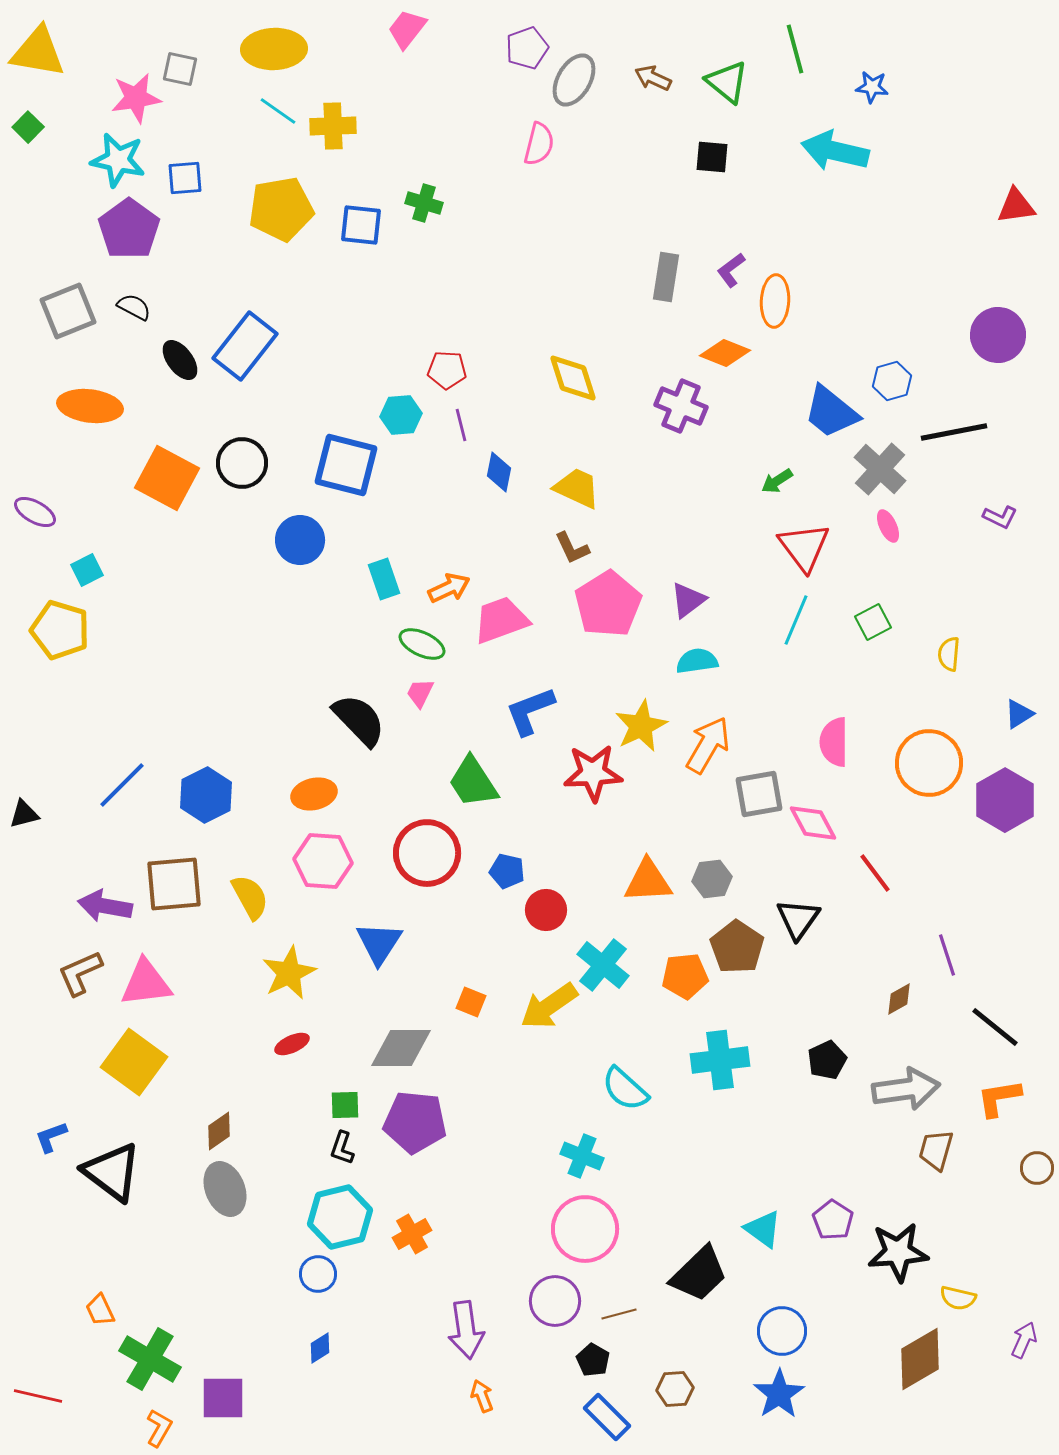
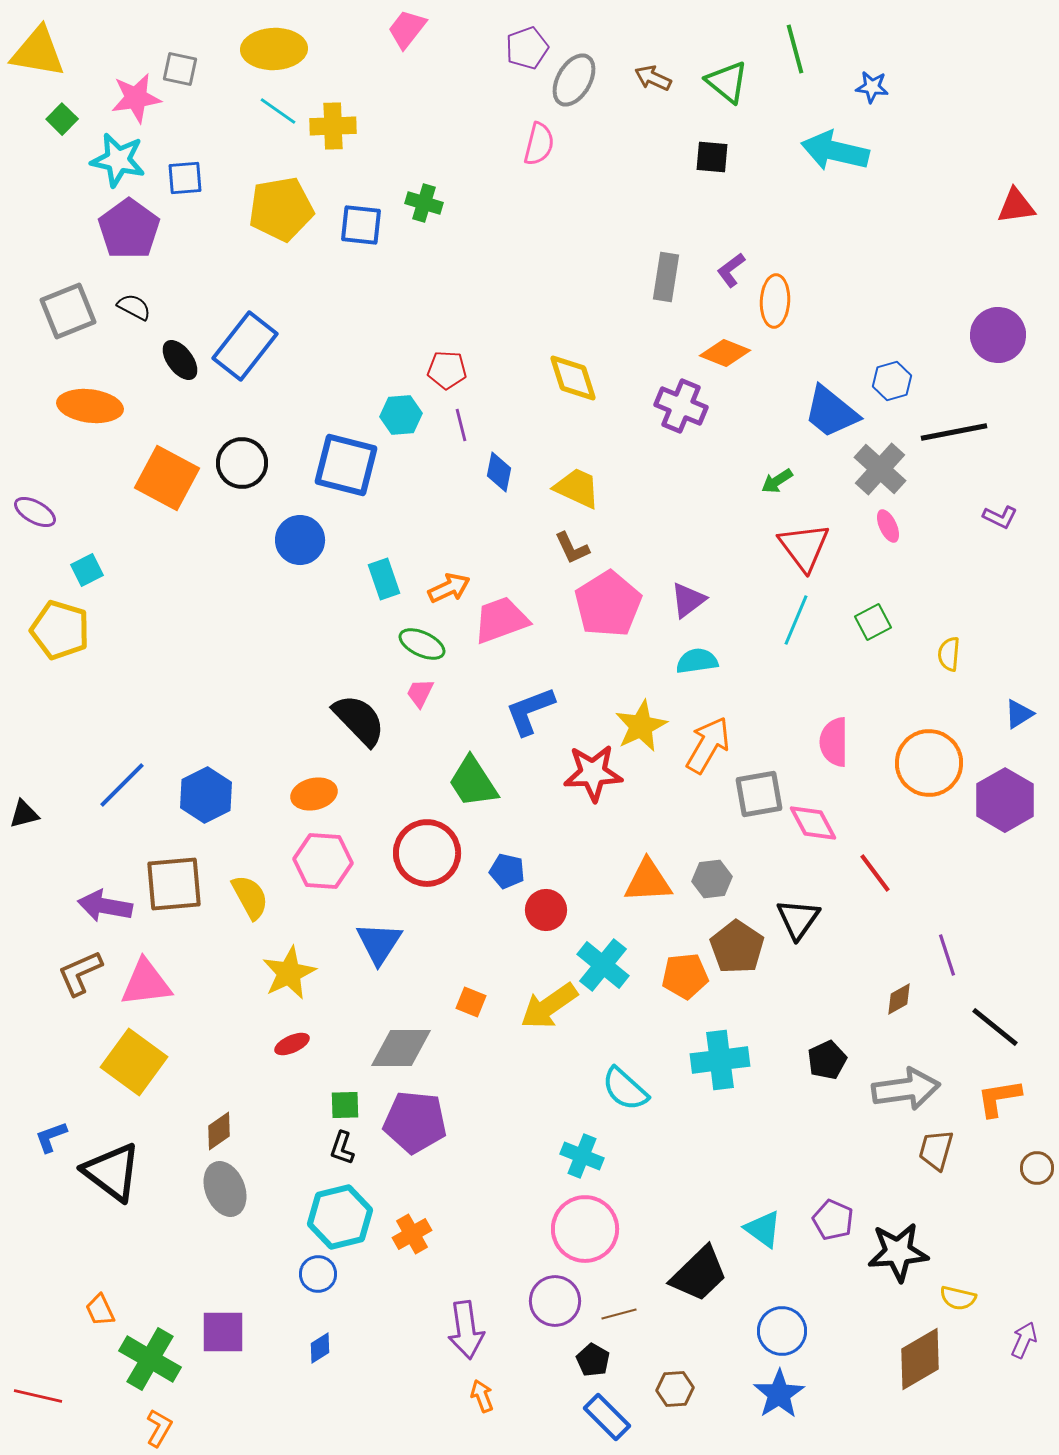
green square at (28, 127): moved 34 px right, 8 px up
purple pentagon at (833, 1220): rotated 9 degrees counterclockwise
purple square at (223, 1398): moved 66 px up
